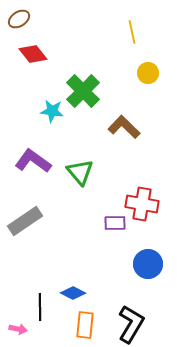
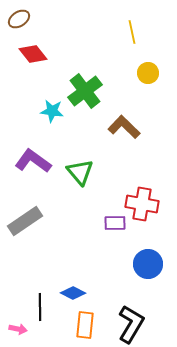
green cross: moved 2 px right; rotated 8 degrees clockwise
